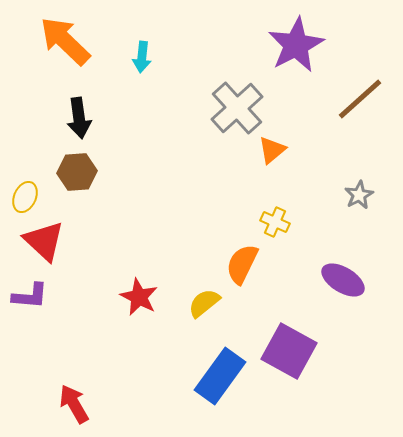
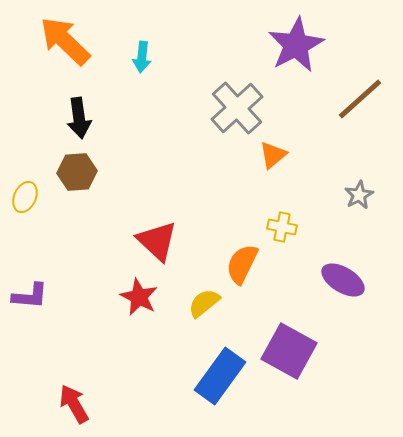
orange triangle: moved 1 px right, 5 px down
yellow cross: moved 7 px right, 5 px down; rotated 12 degrees counterclockwise
red triangle: moved 113 px right
